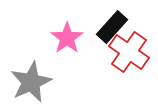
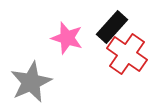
pink star: rotated 20 degrees counterclockwise
red cross: moved 2 px left, 2 px down
